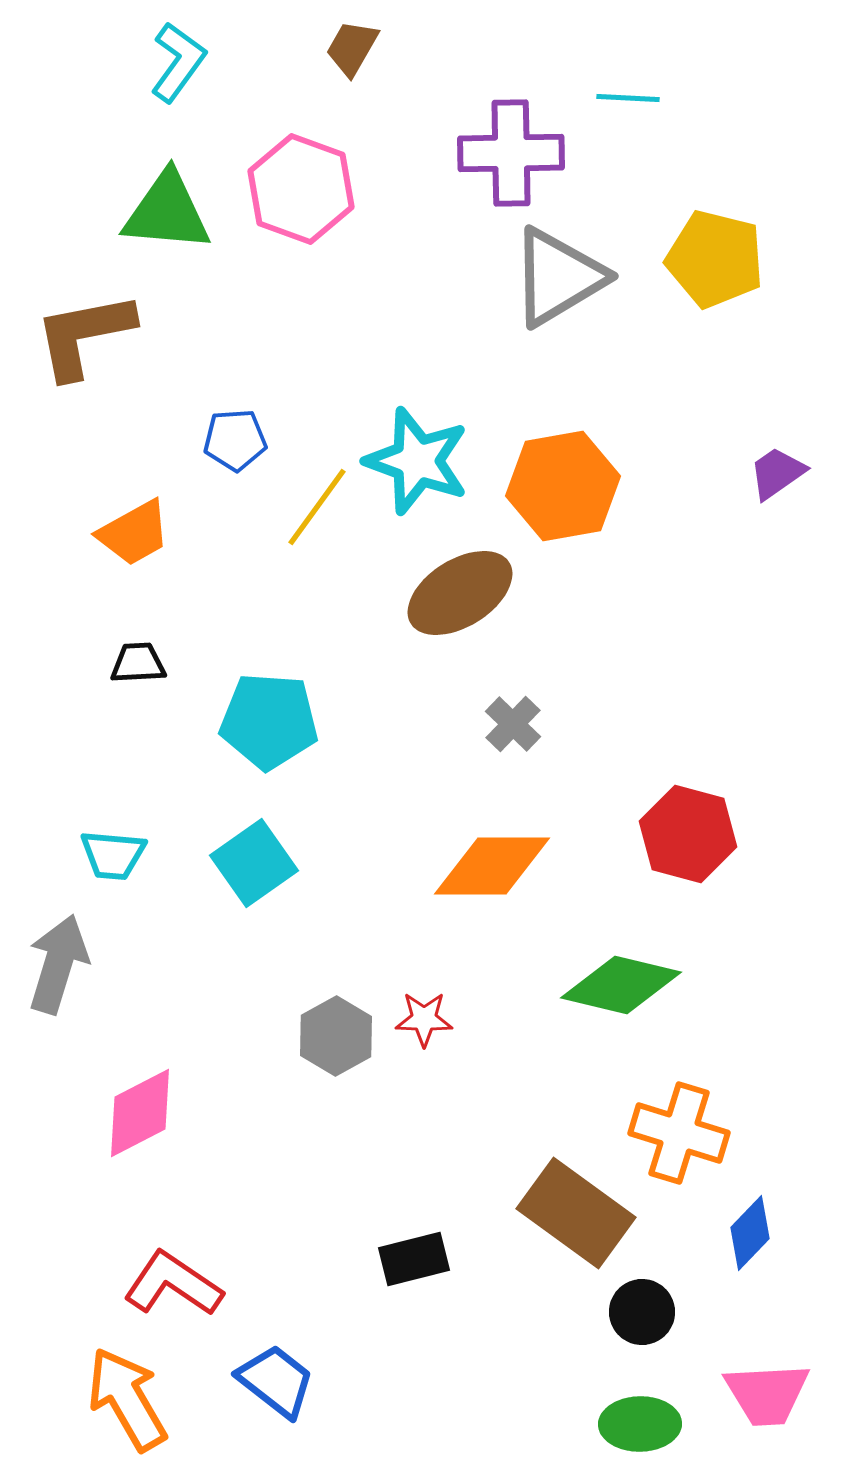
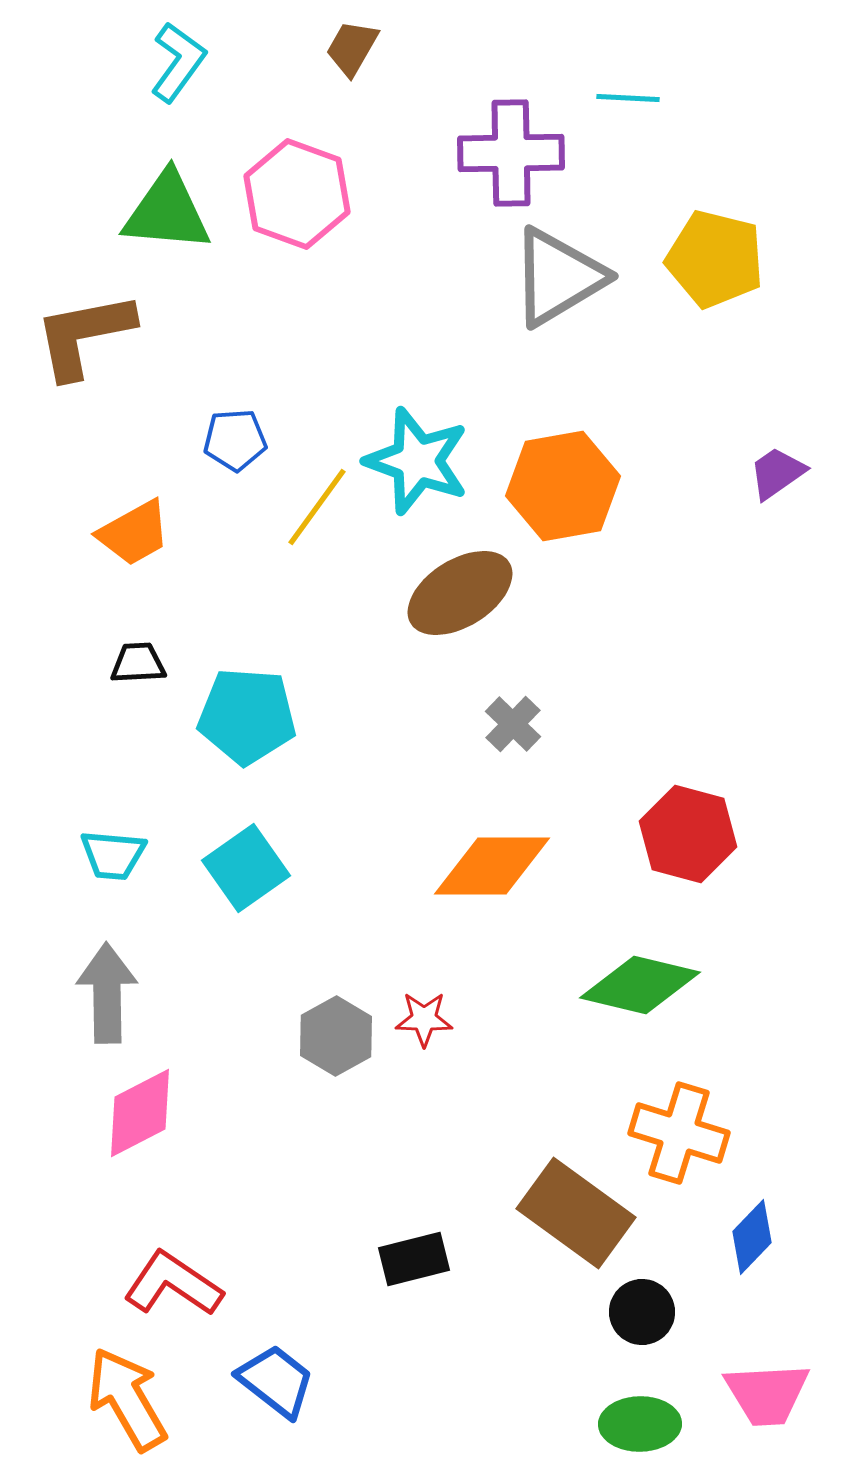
pink hexagon: moved 4 px left, 5 px down
cyan pentagon: moved 22 px left, 5 px up
cyan square: moved 8 px left, 5 px down
gray arrow: moved 49 px right, 29 px down; rotated 18 degrees counterclockwise
green diamond: moved 19 px right
blue diamond: moved 2 px right, 4 px down
